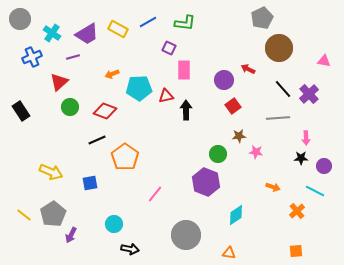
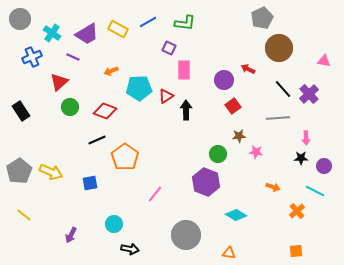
purple line at (73, 57): rotated 40 degrees clockwise
orange arrow at (112, 74): moved 1 px left, 3 px up
red triangle at (166, 96): rotated 21 degrees counterclockwise
gray pentagon at (53, 214): moved 34 px left, 43 px up
cyan diamond at (236, 215): rotated 65 degrees clockwise
